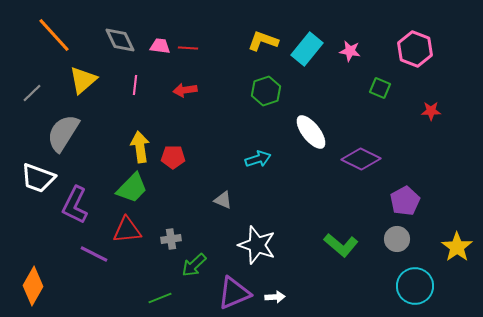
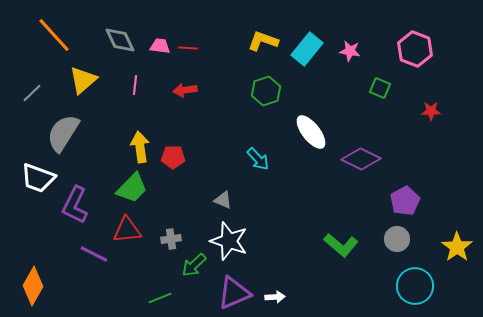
cyan arrow: rotated 65 degrees clockwise
white star: moved 28 px left, 4 px up
